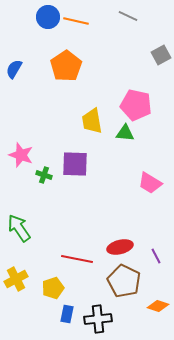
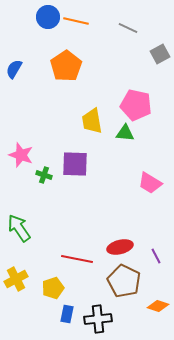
gray line: moved 12 px down
gray square: moved 1 px left, 1 px up
